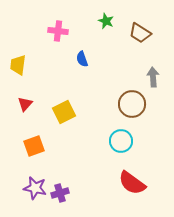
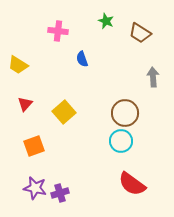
yellow trapezoid: rotated 65 degrees counterclockwise
brown circle: moved 7 px left, 9 px down
yellow square: rotated 15 degrees counterclockwise
red semicircle: moved 1 px down
